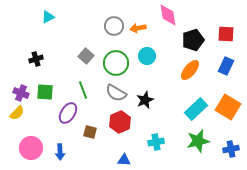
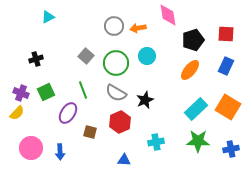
green square: moved 1 px right; rotated 30 degrees counterclockwise
green star: rotated 15 degrees clockwise
